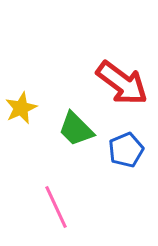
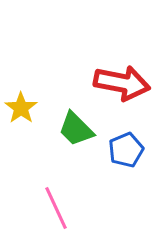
red arrow: rotated 26 degrees counterclockwise
yellow star: rotated 12 degrees counterclockwise
pink line: moved 1 px down
